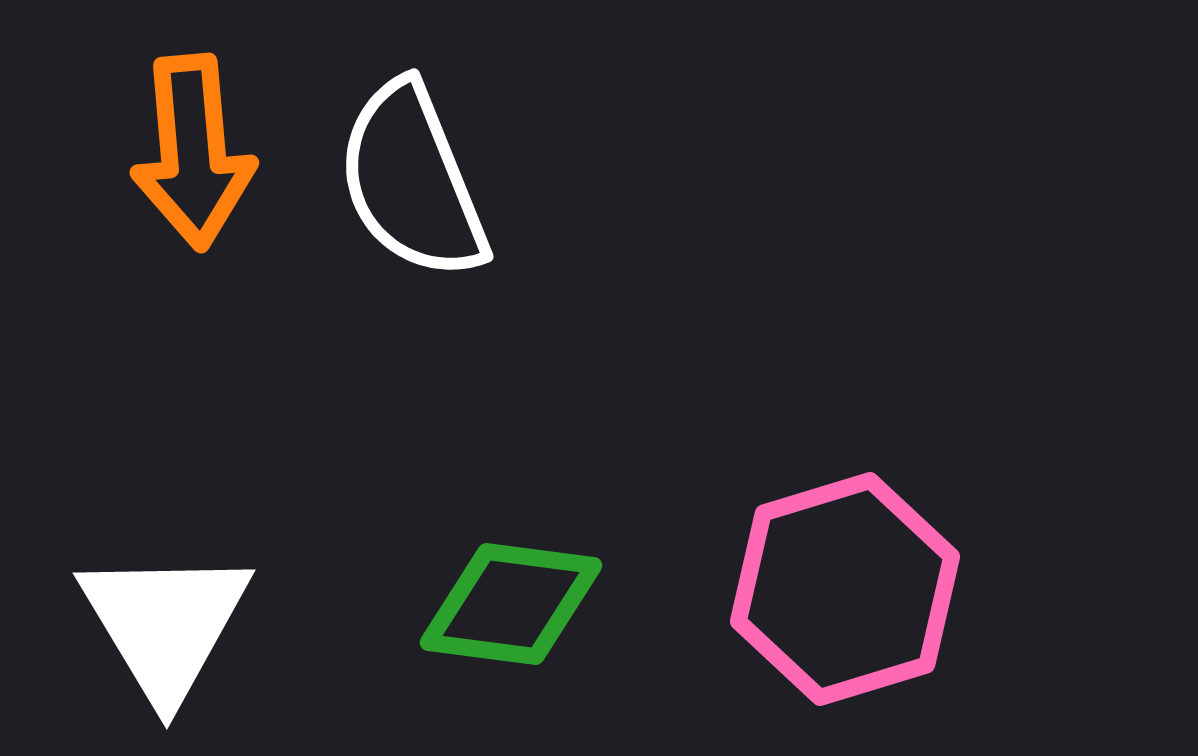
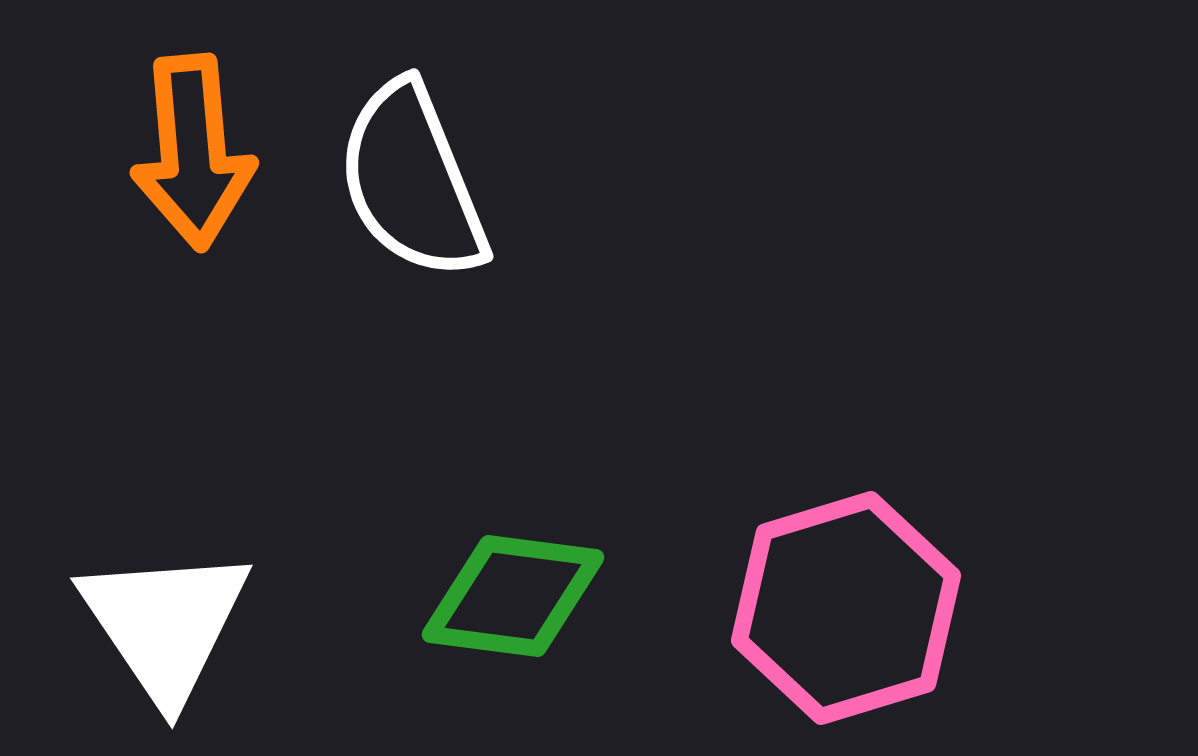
pink hexagon: moved 1 px right, 19 px down
green diamond: moved 2 px right, 8 px up
white triangle: rotated 3 degrees counterclockwise
